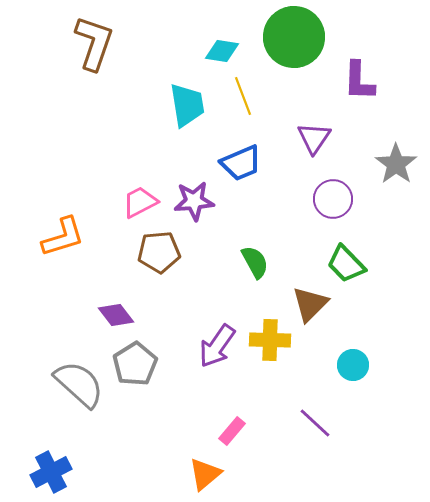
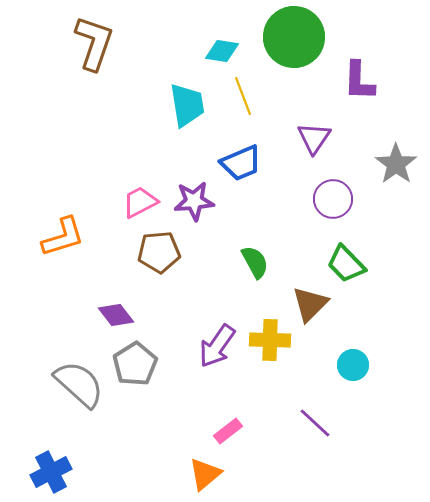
pink rectangle: moved 4 px left; rotated 12 degrees clockwise
